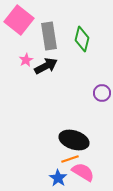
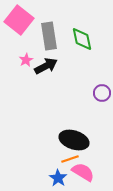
green diamond: rotated 25 degrees counterclockwise
